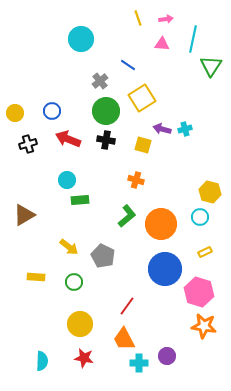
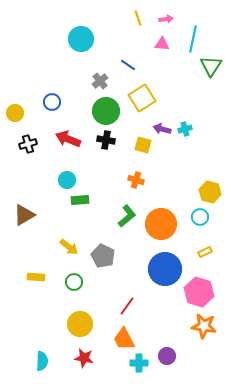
blue circle at (52, 111): moved 9 px up
